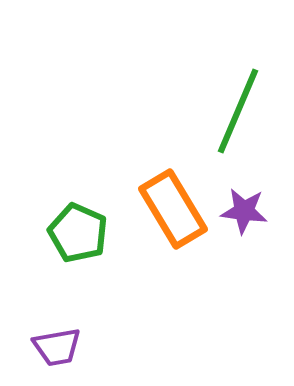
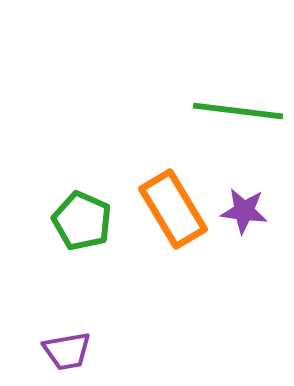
green line: rotated 74 degrees clockwise
green pentagon: moved 4 px right, 12 px up
purple trapezoid: moved 10 px right, 4 px down
